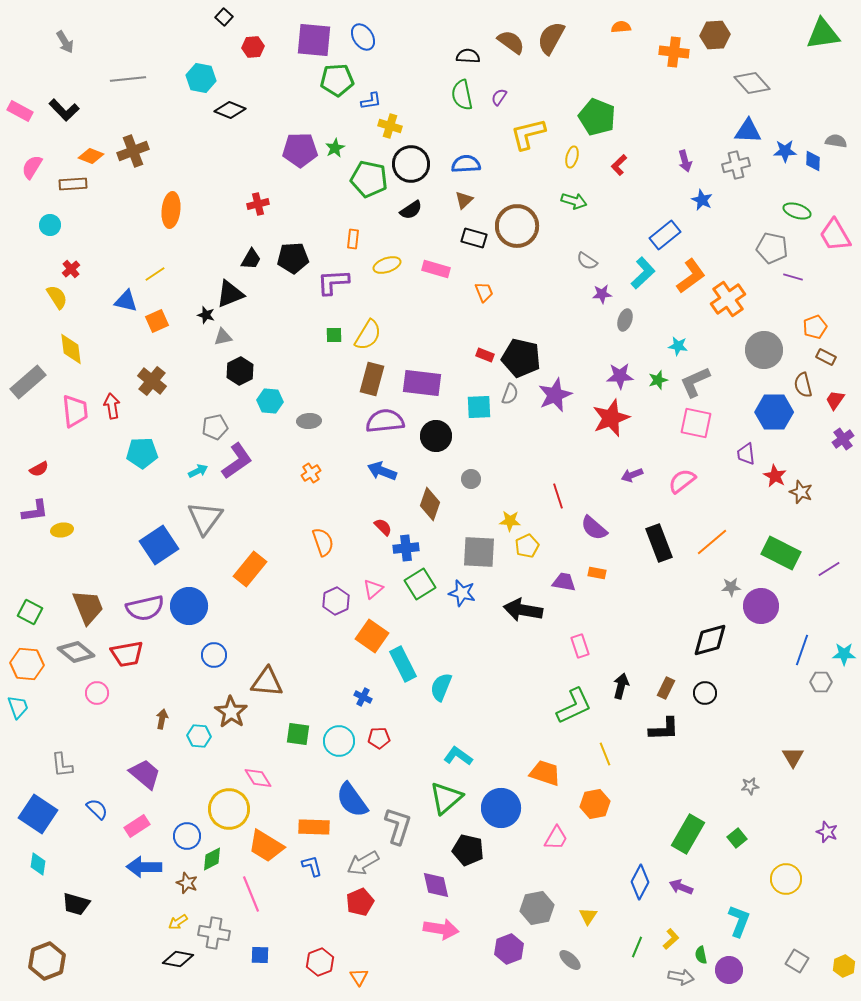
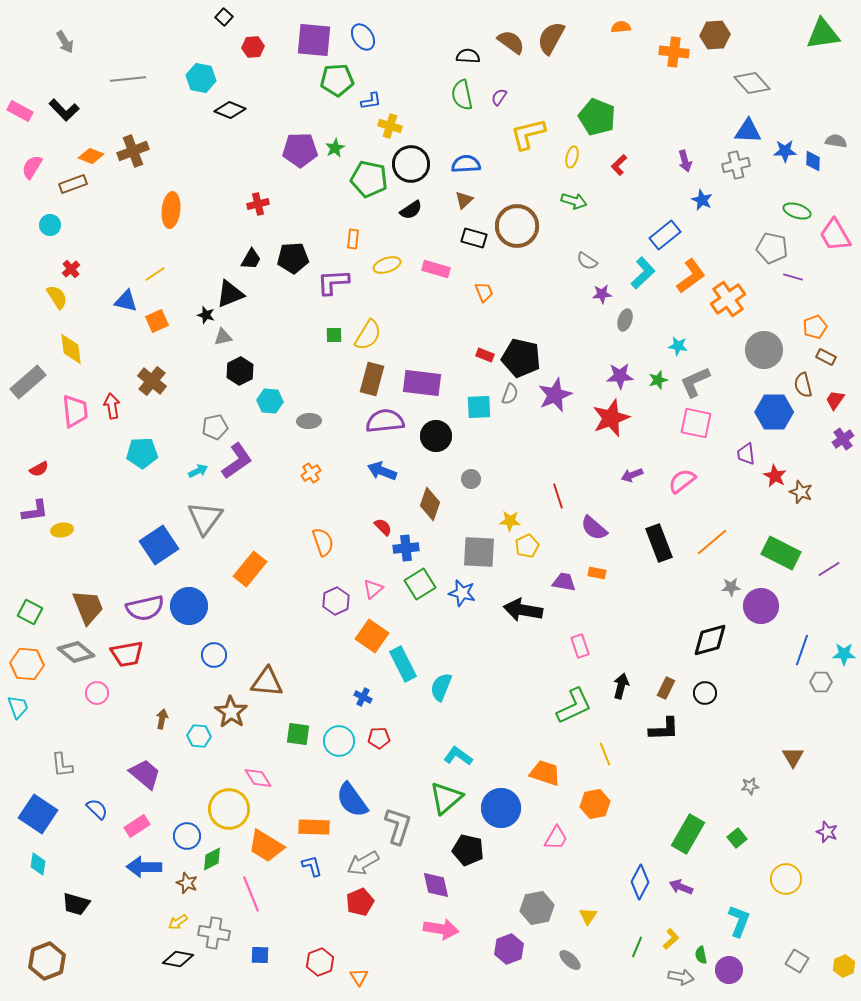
brown rectangle at (73, 184): rotated 16 degrees counterclockwise
